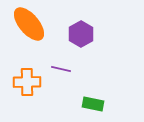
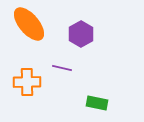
purple line: moved 1 px right, 1 px up
green rectangle: moved 4 px right, 1 px up
